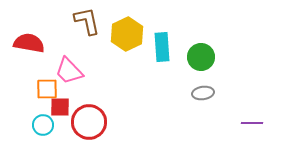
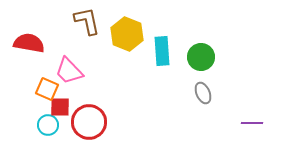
yellow hexagon: rotated 12 degrees counterclockwise
cyan rectangle: moved 4 px down
orange square: rotated 25 degrees clockwise
gray ellipse: rotated 75 degrees clockwise
cyan circle: moved 5 px right
